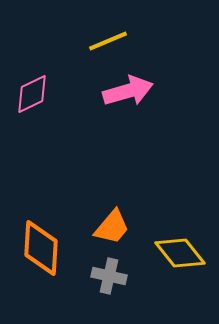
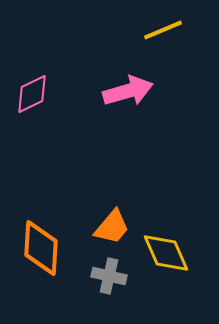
yellow line: moved 55 px right, 11 px up
yellow diamond: moved 14 px left; rotated 15 degrees clockwise
